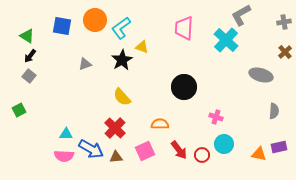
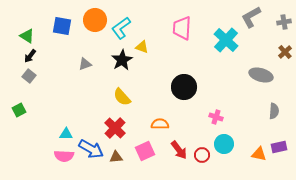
gray L-shape: moved 10 px right, 2 px down
pink trapezoid: moved 2 px left
